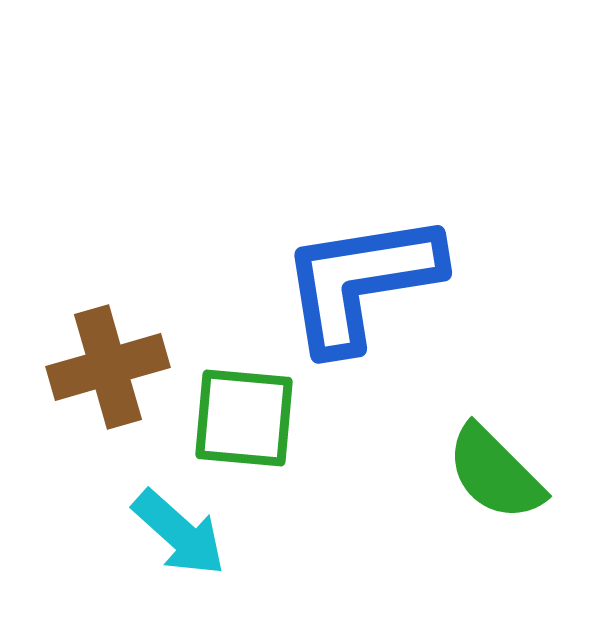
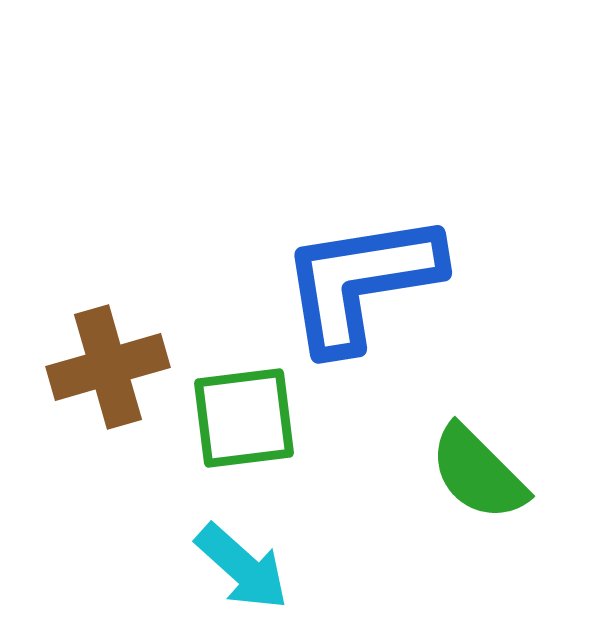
green square: rotated 12 degrees counterclockwise
green semicircle: moved 17 px left
cyan arrow: moved 63 px right, 34 px down
